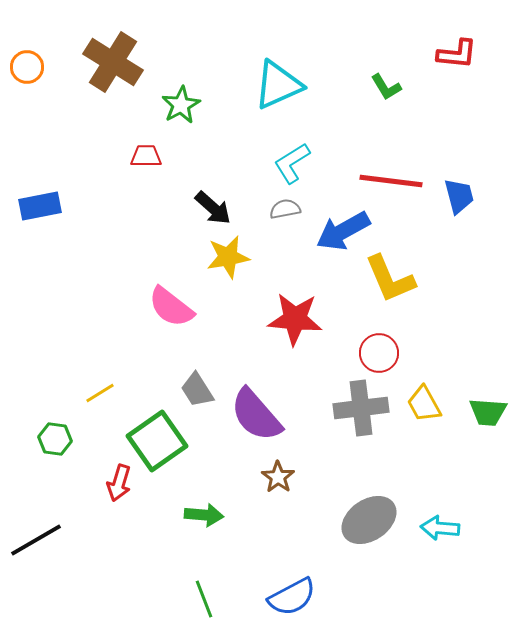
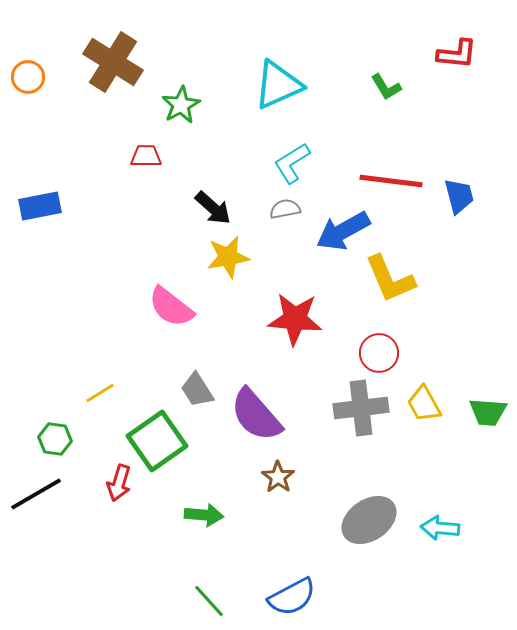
orange circle: moved 1 px right, 10 px down
black line: moved 46 px up
green line: moved 5 px right, 2 px down; rotated 21 degrees counterclockwise
